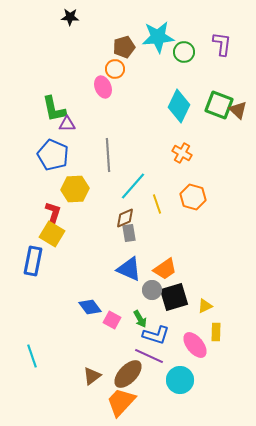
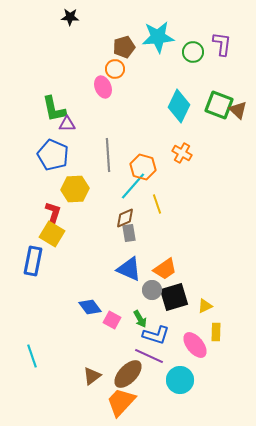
green circle at (184, 52): moved 9 px right
orange hexagon at (193, 197): moved 50 px left, 30 px up
